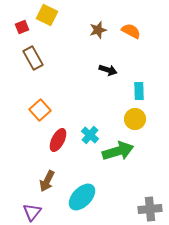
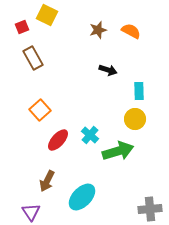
red ellipse: rotated 15 degrees clockwise
purple triangle: moved 1 px left; rotated 12 degrees counterclockwise
